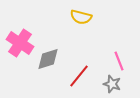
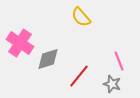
yellow semicircle: rotated 35 degrees clockwise
